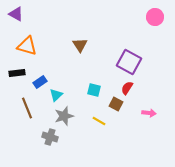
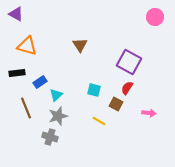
brown line: moved 1 px left
gray star: moved 6 px left
